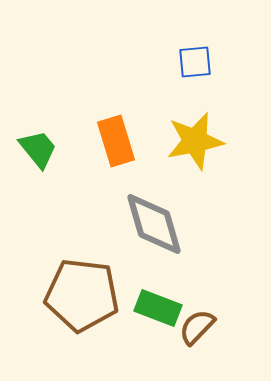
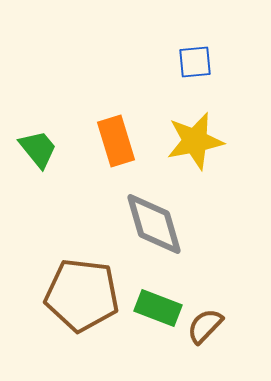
brown semicircle: moved 8 px right, 1 px up
